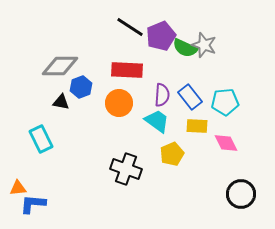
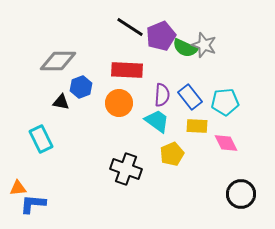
gray diamond: moved 2 px left, 5 px up
